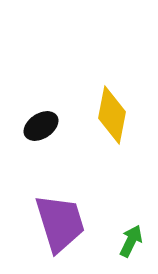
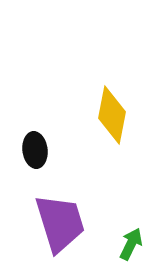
black ellipse: moved 6 px left, 24 px down; rotated 64 degrees counterclockwise
green arrow: moved 3 px down
